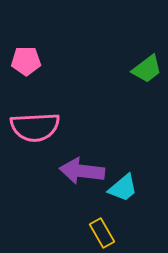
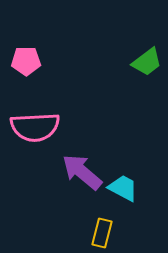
green trapezoid: moved 7 px up
purple arrow: moved 1 px down; rotated 33 degrees clockwise
cyan trapezoid: rotated 112 degrees counterclockwise
yellow rectangle: rotated 44 degrees clockwise
